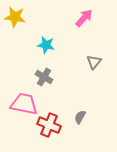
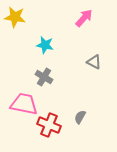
cyan star: moved 1 px left
gray triangle: rotated 42 degrees counterclockwise
